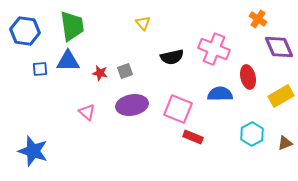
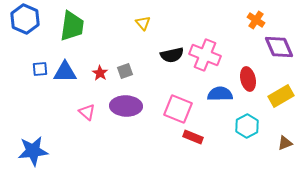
orange cross: moved 2 px left, 1 px down
green trapezoid: rotated 16 degrees clockwise
blue hexagon: moved 12 px up; rotated 16 degrees clockwise
pink cross: moved 9 px left, 6 px down
black semicircle: moved 2 px up
blue triangle: moved 3 px left, 11 px down
red star: rotated 21 degrees clockwise
red ellipse: moved 2 px down
purple ellipse: moved 6 px left, 1 px down; rotated 12 degrees clockwise
cyan hexagon: moved 5 px left, 8 px up
blue star: rotated 24 degrees counterclockwise
